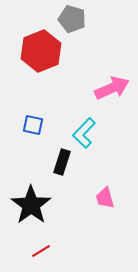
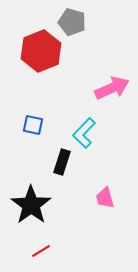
gray pentagon: moved 3 px down
